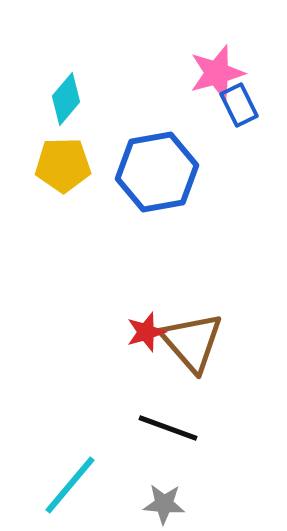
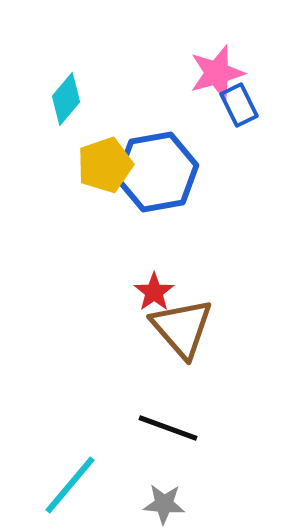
yellow pentagon: moved 42 px right; rotated 18 degrees counterclockwise
red star: moved 8 px right, 40 px up; rotated 18 degrees counterclockwise
brown triangle: moved 10 px left, 14 px up
